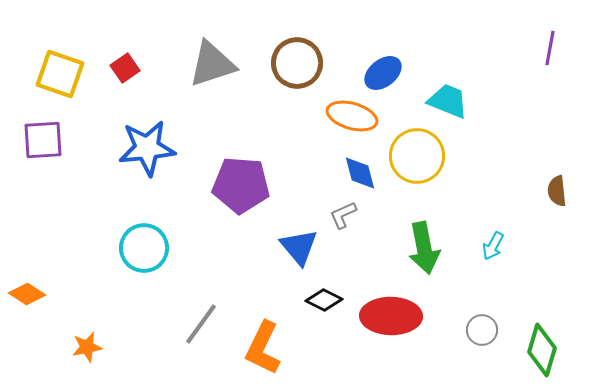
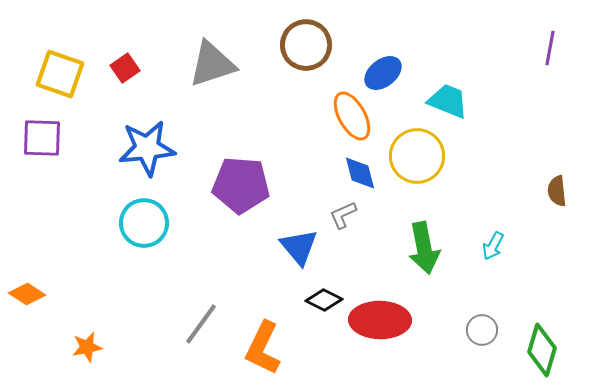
brown circle: moved 9 px right, 18 px up
orange ellipse: rotated 45 degrees clockwise
purple square: moved 1 px left, 2 px up; rotated 6 degrees clockwise
cyan circle: moved 25 px up
red ellipse: moved 11 px left, 4 px down
